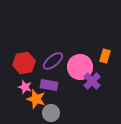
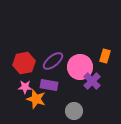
pink star: rotated 16 degrees counterclockwise
gray circle: moved 23 px right, 2 px up
